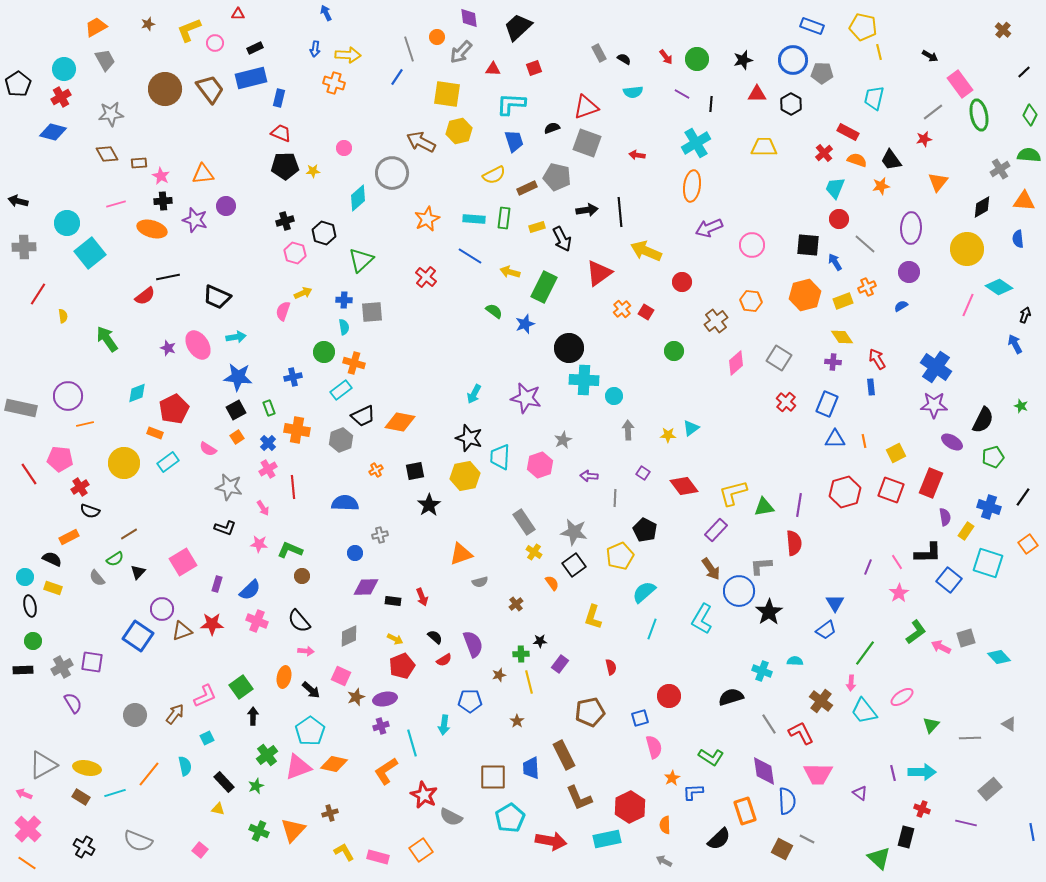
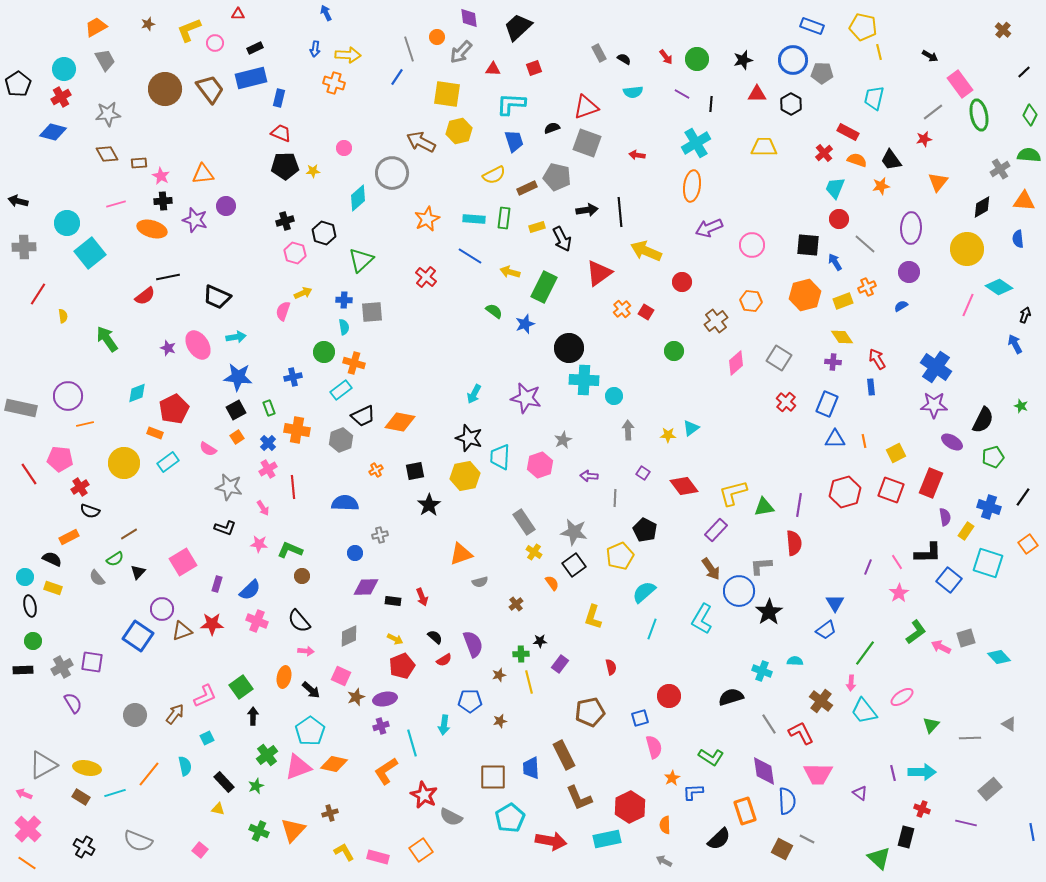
gray star at (111, 114): moved 3 px left
brown star at (517, 721): moved 17 px left; rotated 24 degrees clockwise
